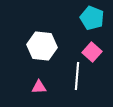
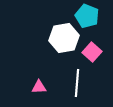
cyan pentagon: moved 5 px left, 2 px up
white hexagon: moved 22 px right, 8 px up; rotated 16 degrees counterclockwise
white line: moved 7 px down
